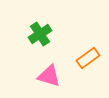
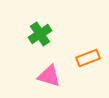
orange rectangle: rotated 15 degrees clockwise
